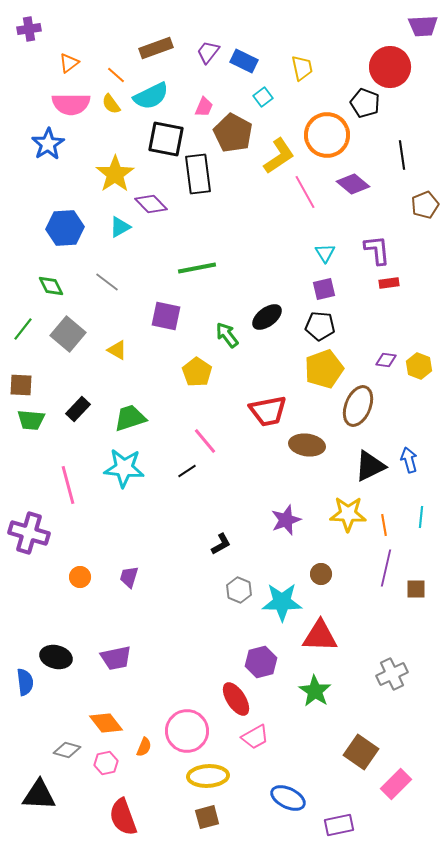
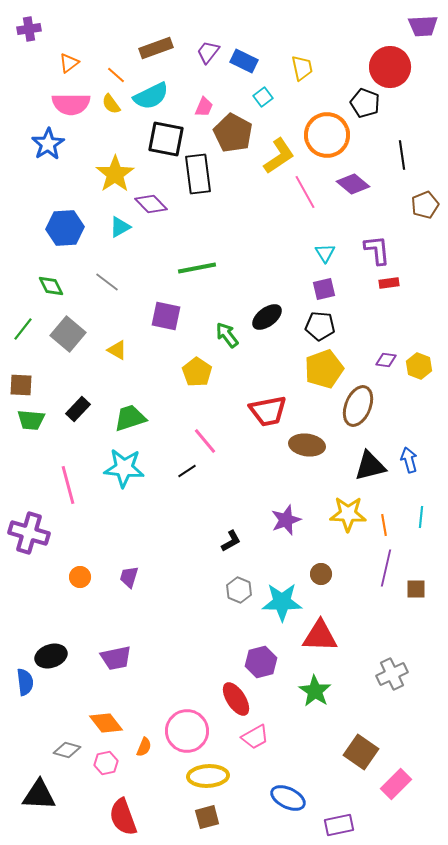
black triangle at (370, 466): rotated 12 degrees clockwise
black L-shape at (221, 544): moved 10 px right, 3 px up
black ellipse at (56, 657): moved 5 px left, 1 px up; rotated 32 degrees counterclockwise
